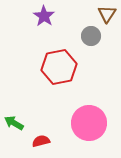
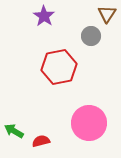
green arrow: moved 8 px down
